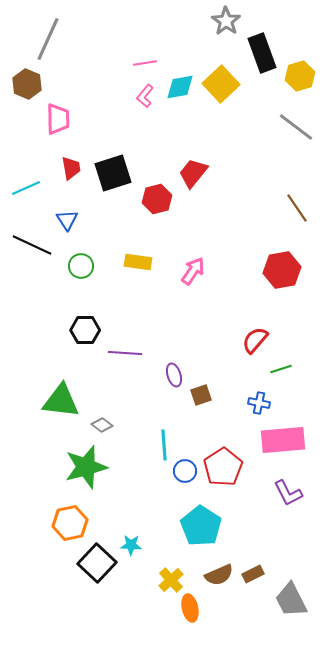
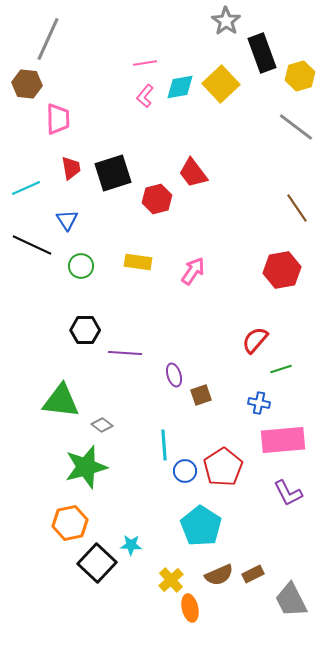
brown hexagon at (27, 84): rotated 16 degrees counterclockwise
red trapezoid at (193, 173): rotated 76 degrees counterclockwise
